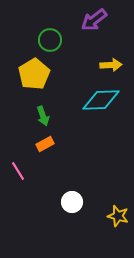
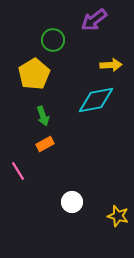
green circle: moved 3 px right
cyan diamond: moved 5 px left; rotated 9 degrees counterclockwise
